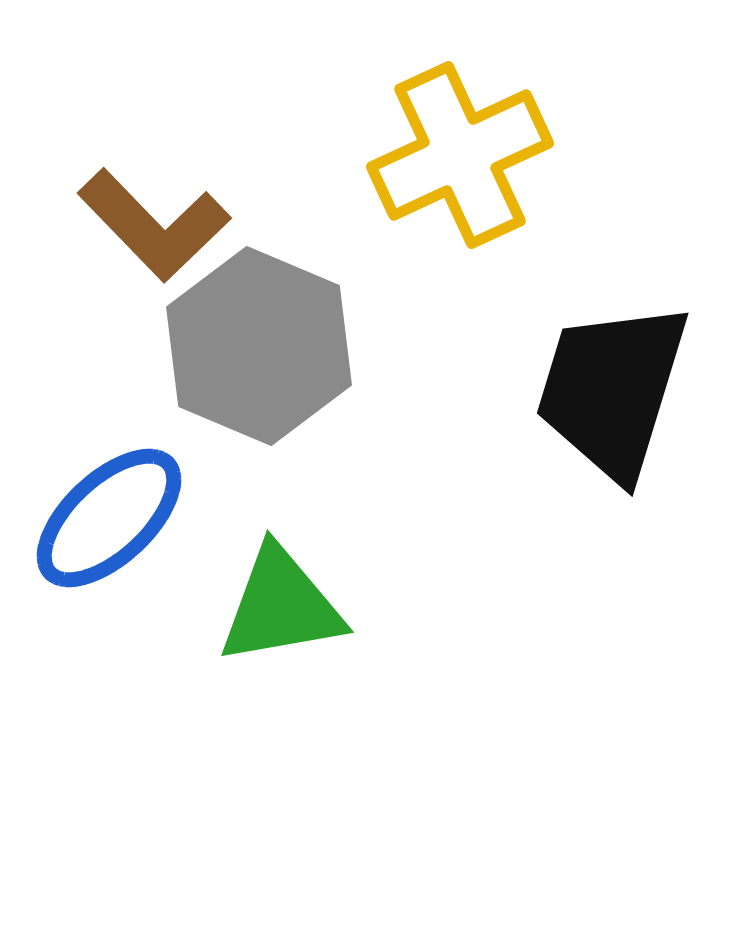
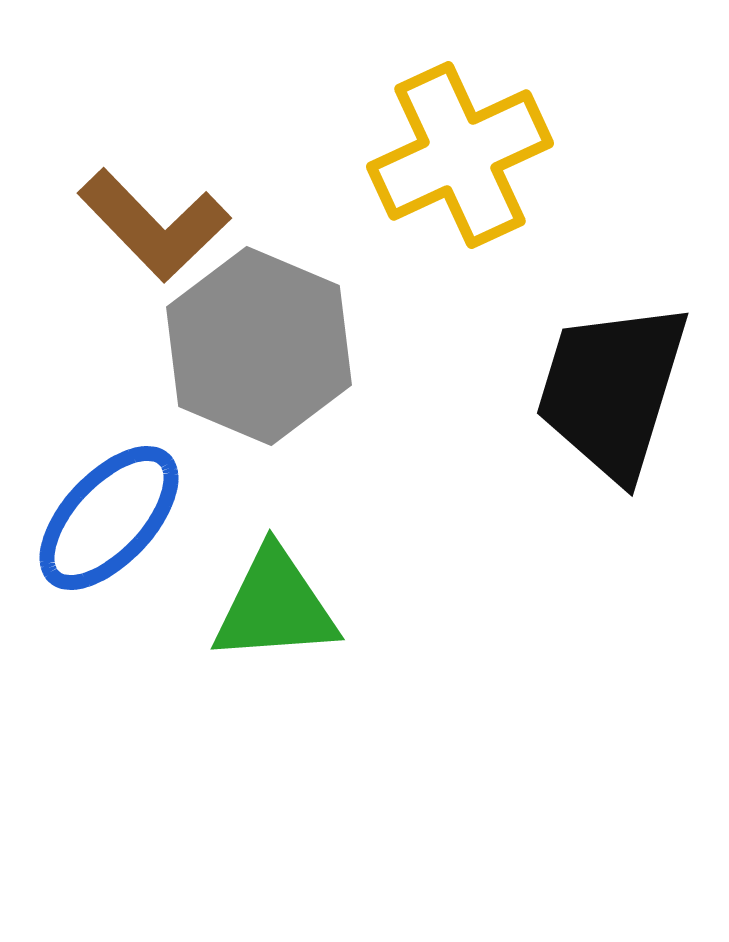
blue ellipse: rotated 4 degrees counterclockwise
green triangle: moved 6 px left; rotated 6 degrees clockwise
